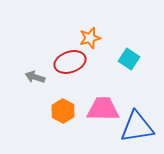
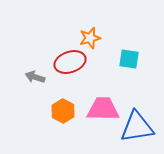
cyan square: rotated 25 degrees counterclockwise
